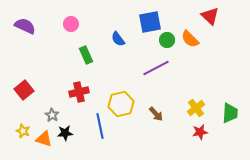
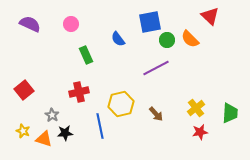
purple semicircle: moved 5 px right, 2 px up
